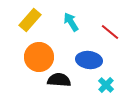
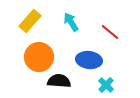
yellow rectangle: moved 1 px down
black semicircle: moved 1 px down
